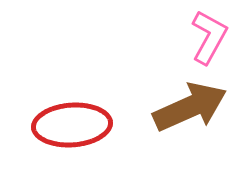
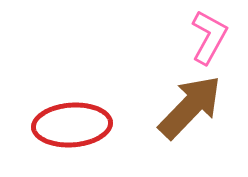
brown arrow: rotated 22 degrees counterclockwise
